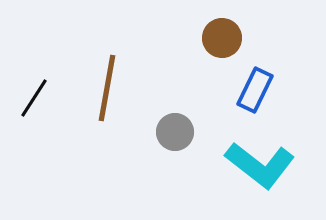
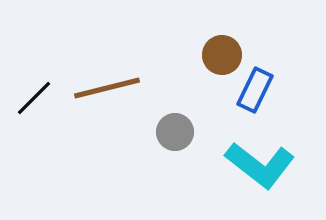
brown circle: moved 17 px down
brown line: rotated 66 degrees clockwise
black line: rotated 12 degrees clockwise
